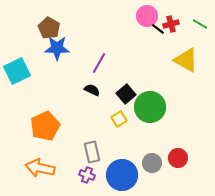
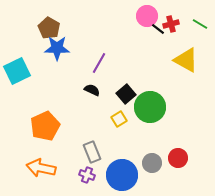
gray rectangle: rotated 10 degrees counterclockwise
orange arrow: moved 1 px right
